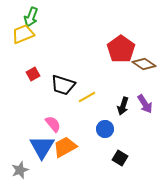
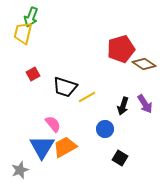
yellow trapezoid: moved 1 px up; rotated 55 degrees counterclockwise
red pentagon: rotated 20 degrees clockwise
black trapezoid: moved 2 px right, 2 px down
